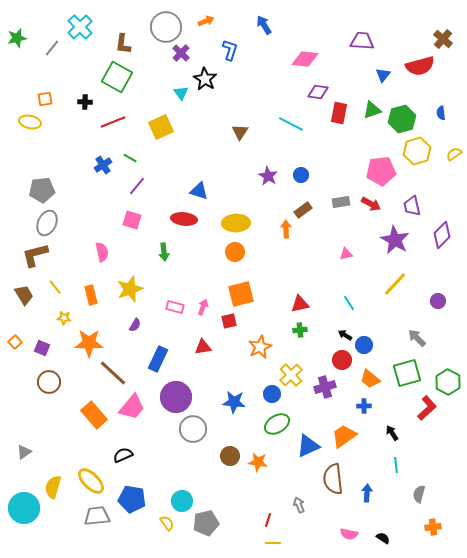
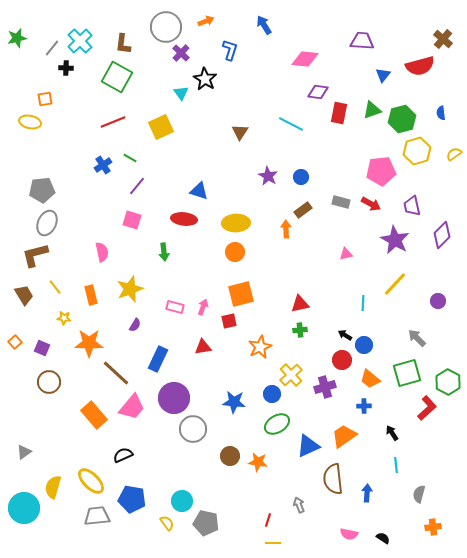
cyan cross at (80, 27): moved 14 px down
black cross at (85, 102): moved 19 px left, 34 px up
blue circle at (301, 175): moved 2 px down
gray rectangle at (341, 202): rotated 24 degrees clockwise
cyan line at (349, 303): moved 14 px right; rotated 35 degrees clockwise
brown line at (113, 373): moved 3 px right
purple circle at (176, 397): moved 2 px left, 1 px down
gray pentagon at (206, 523): rotated 25 degrees clockwise
